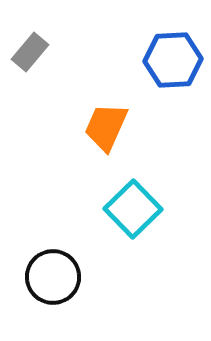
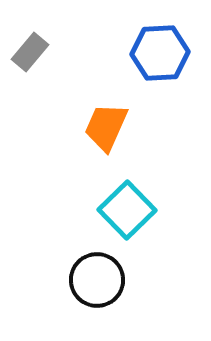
blue hexagon: moved 13 px left, 7 px up
cyan square: moved 6 px left, 1 px down
black circle: moved 44 px right, 3 px down
